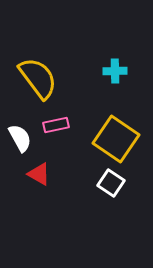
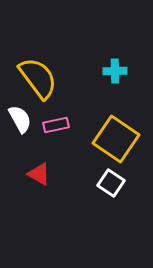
white semicircle: moved 19 px up
